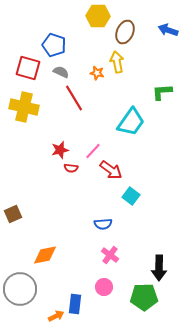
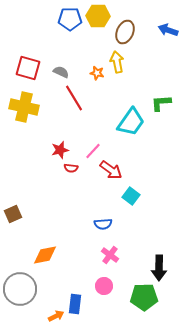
blue pentagon: moved 16 px right, 26 px up; rotated 20 degrees counterclockwise
green L-shape: moved 1 px left, 11 px down
pink circle: moved 1 px up
